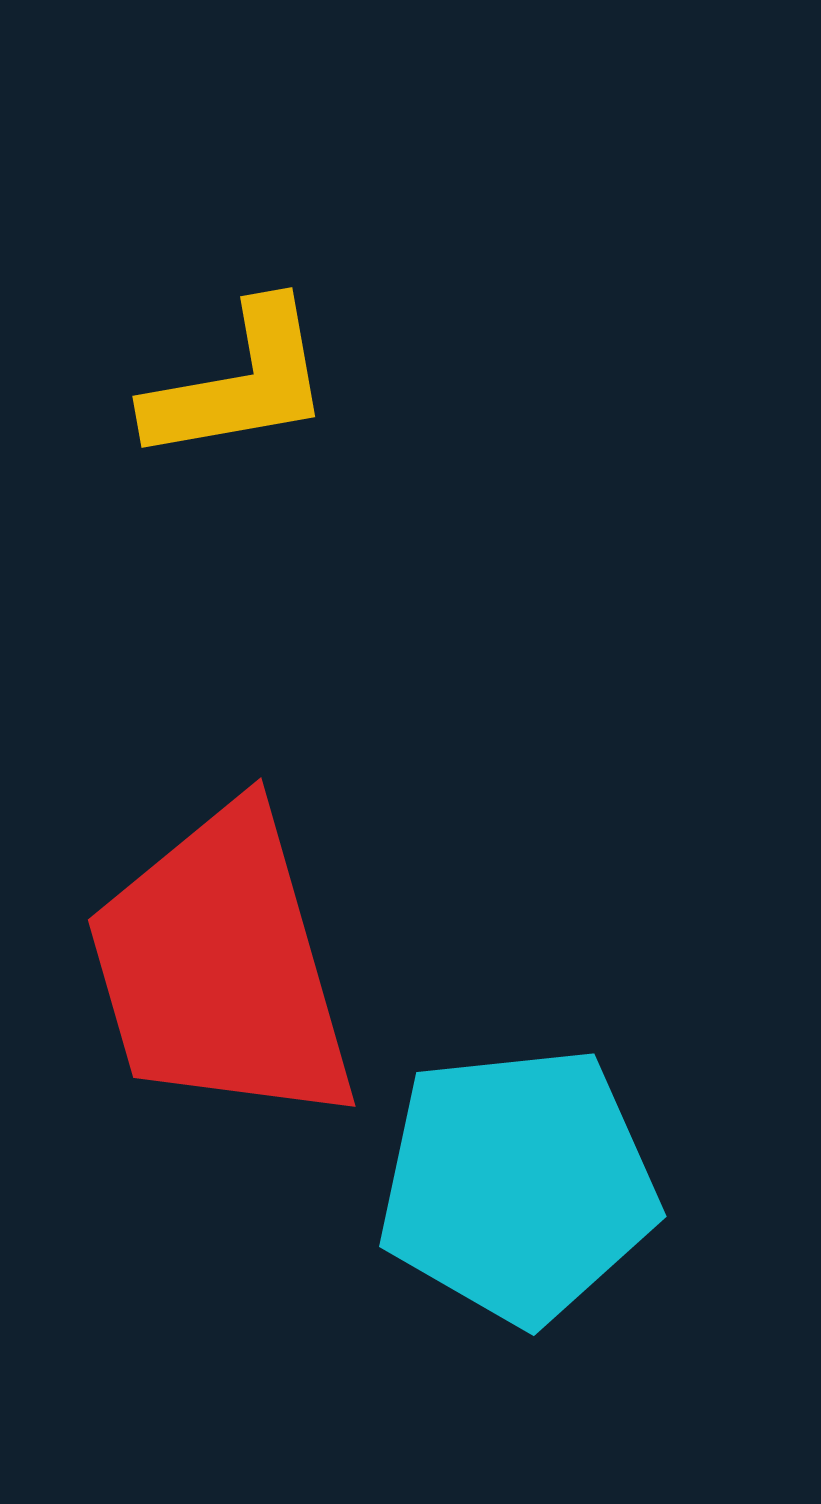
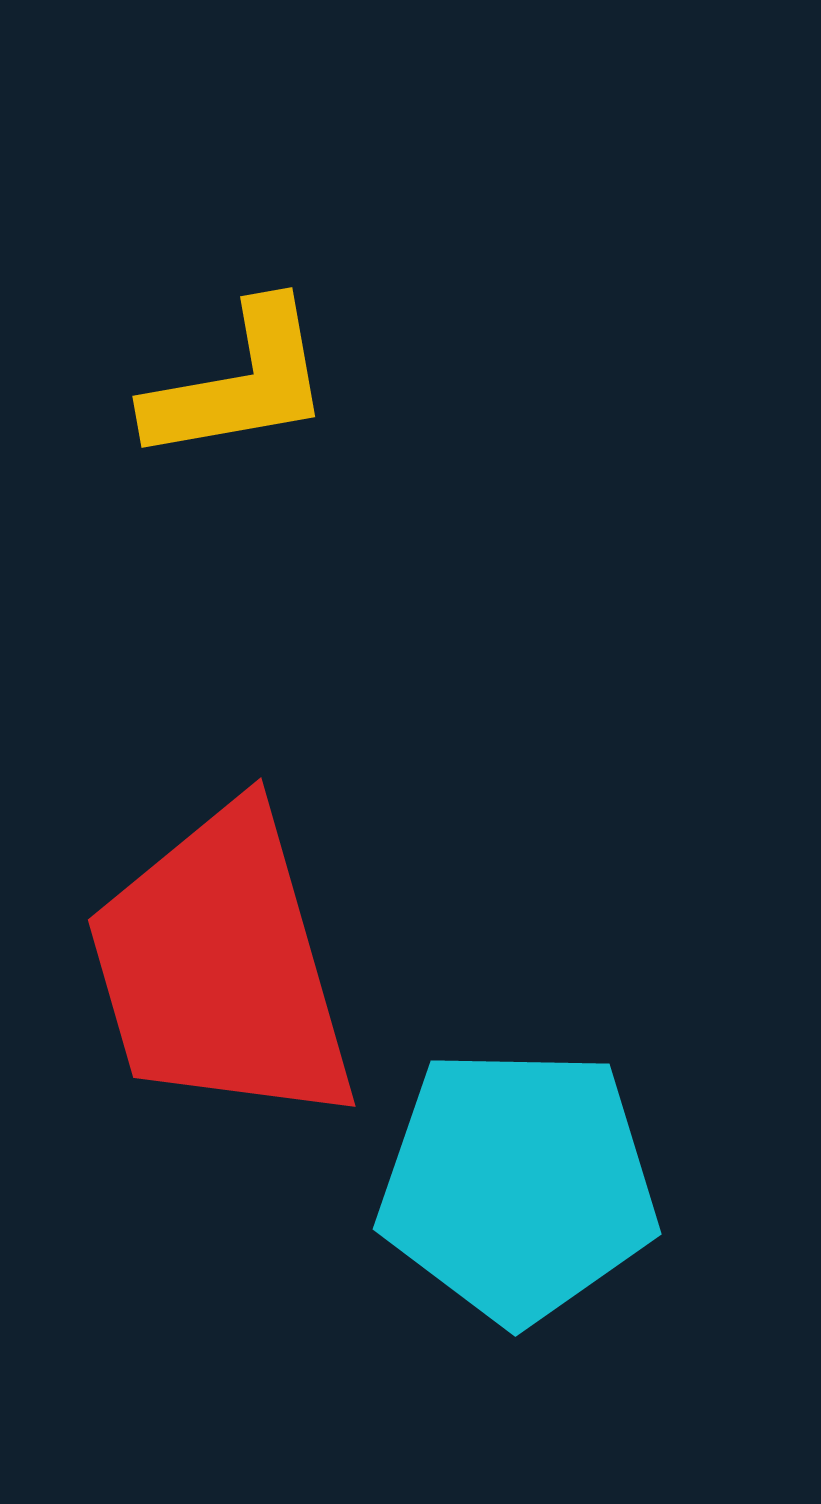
cyan pentagon: rotated 7 degrees clockwise
